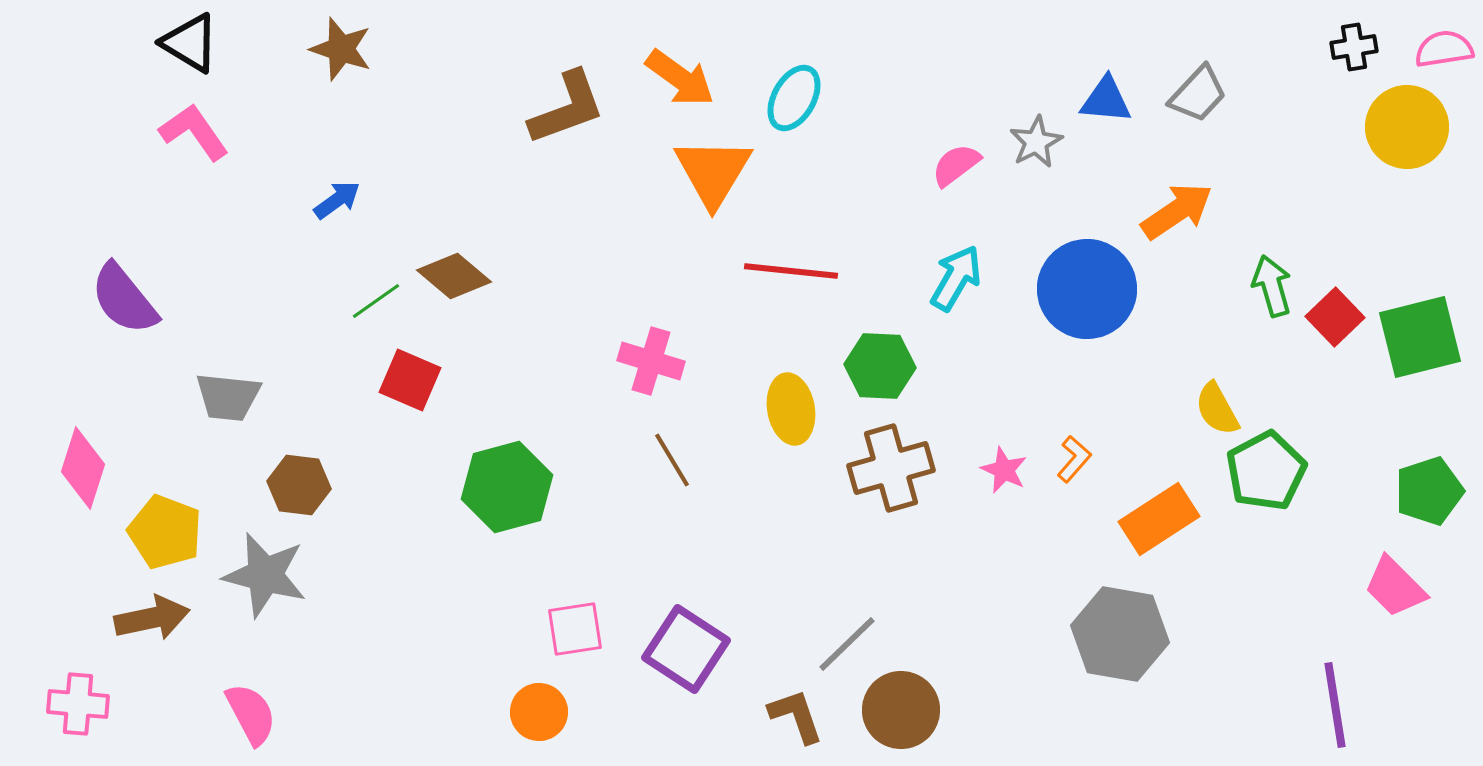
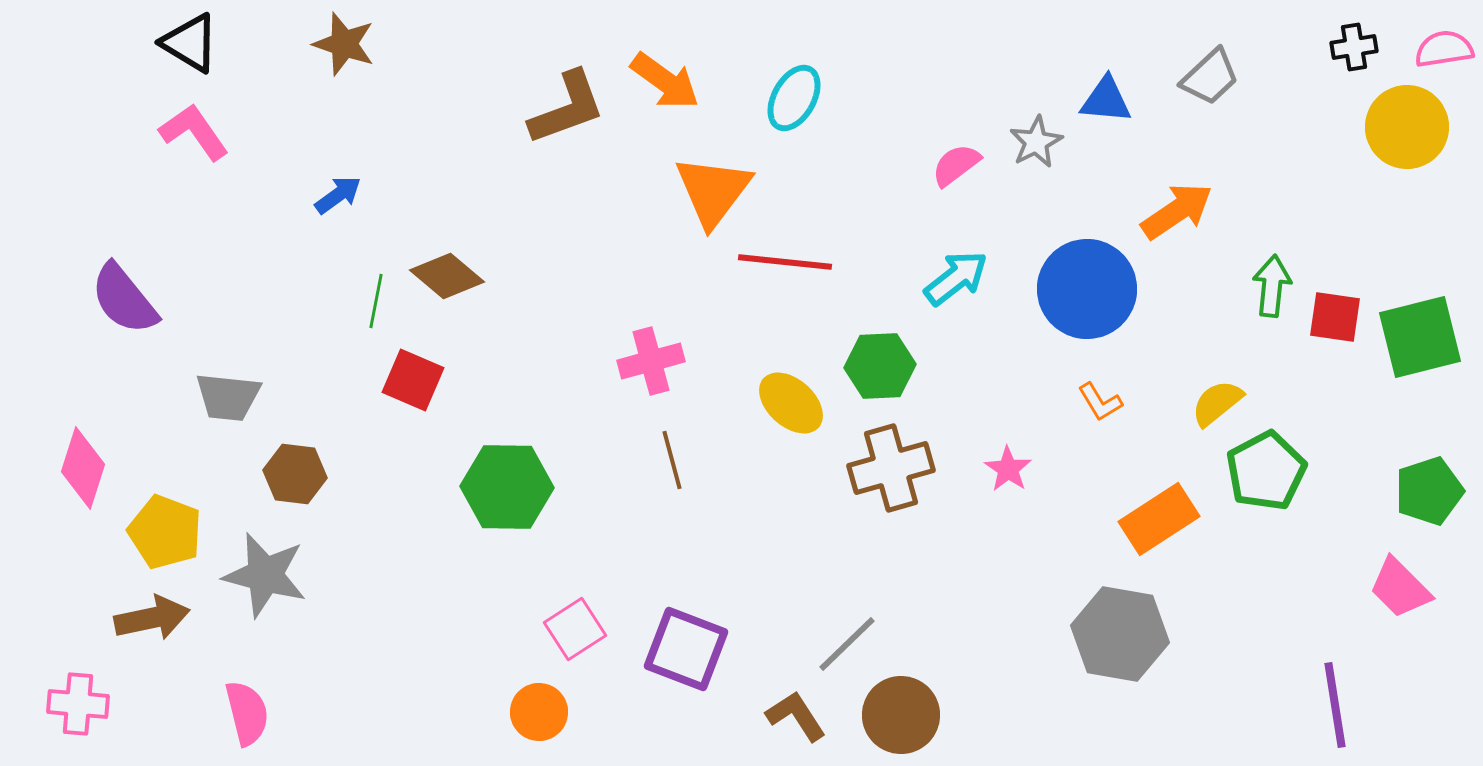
brown star at (341, 49): moved 3 px right, 5 px up
orange arrow at (680, 78): moved 15 px left, 3 px down
gray trapezoid at (1198, 94): moved 12 px right, 17 px up; rotated 4 degrees clockwise
orange triangle at (713, 172): moved 19 px down; rotated 6 degrees clockwise
blue arrow at (337, 200): moved 1 px right, 5 px up
red line at (791, 271): moved 6 px left, 9 px up
brown diamond at (454, 276): moved 7 px left
cyan arrow at (956, 278): rotated 22 degrees clockwise
green arrow at (1272, 286): rotated 22 degrees clockwise
green line at (376, 301): rotated 44 degrees counterclockwise
red square at (1335, 317): rotated 38 degrees counterclockwise
pink cross at (651, 361): rotated 32 degrees counterclockwise
green hexagon at (880, 366): rotated 6 degrees counterclockwise
red square at (410, 380): moved 3 px right
yellow ellipse at (791, 409): moved 6 px up; rotated 38 degrees counterclockwise
yellow semicircle at (1217, 409): moved 6 px up; rotated 80 degrees clockwise
orange L-shape at (1074, 459): moved 26 px right, 57 px up; rotated 108 degrees clockwise
brown line at (672, 460): rotated 16 degrees clockwise
pink star at (1004, 470): moved 4 px right, 1 px up; rotated 9 degrees clockwise
brown hexagon at (299, 485): moved 4 px left, 11 px up
green hexagon at (507, 487): rotated 16 degrees clockwise
pink trapezoid at (1395, 587): moved 5 px right, 1 px down
pink square at (575, 629): rotated 24 degrees counterclockwise
purple square at (686, 649): rotated 12 degrees counterclockwise
brown circle at (901, 710): moved 5 px down
pink semicircle at (251, 714): moved 4 px left, 1 px up; rotated 14 degrees clockwise
brown L-shape at (796, 716): rotated 14 degrees counterclockwise
